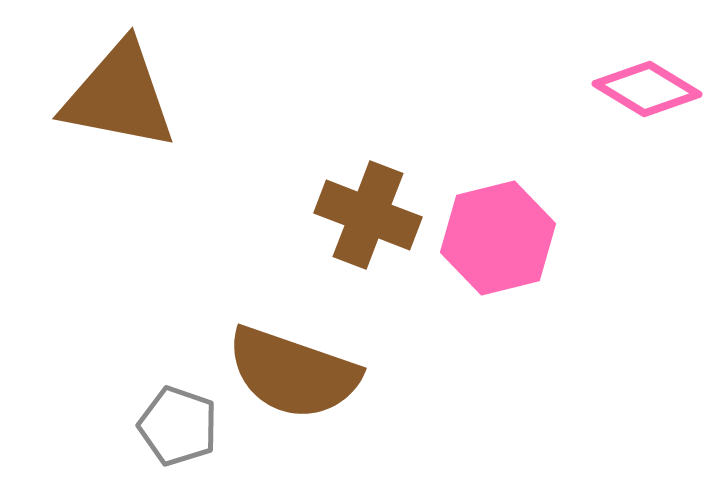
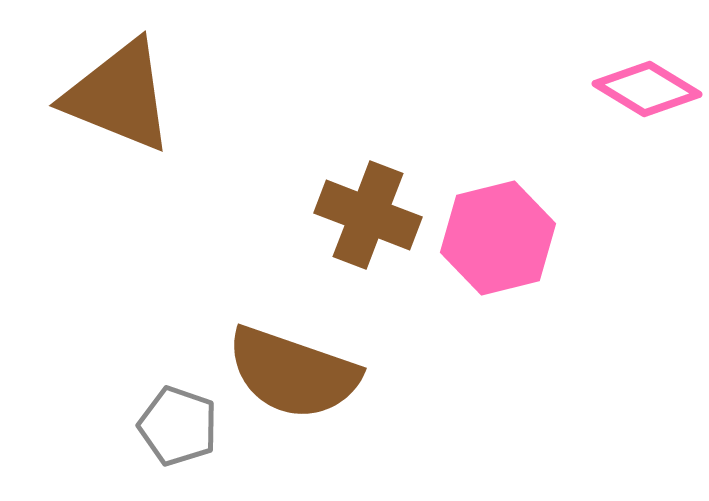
brown triangle: rotated 11 degrees clockwise
